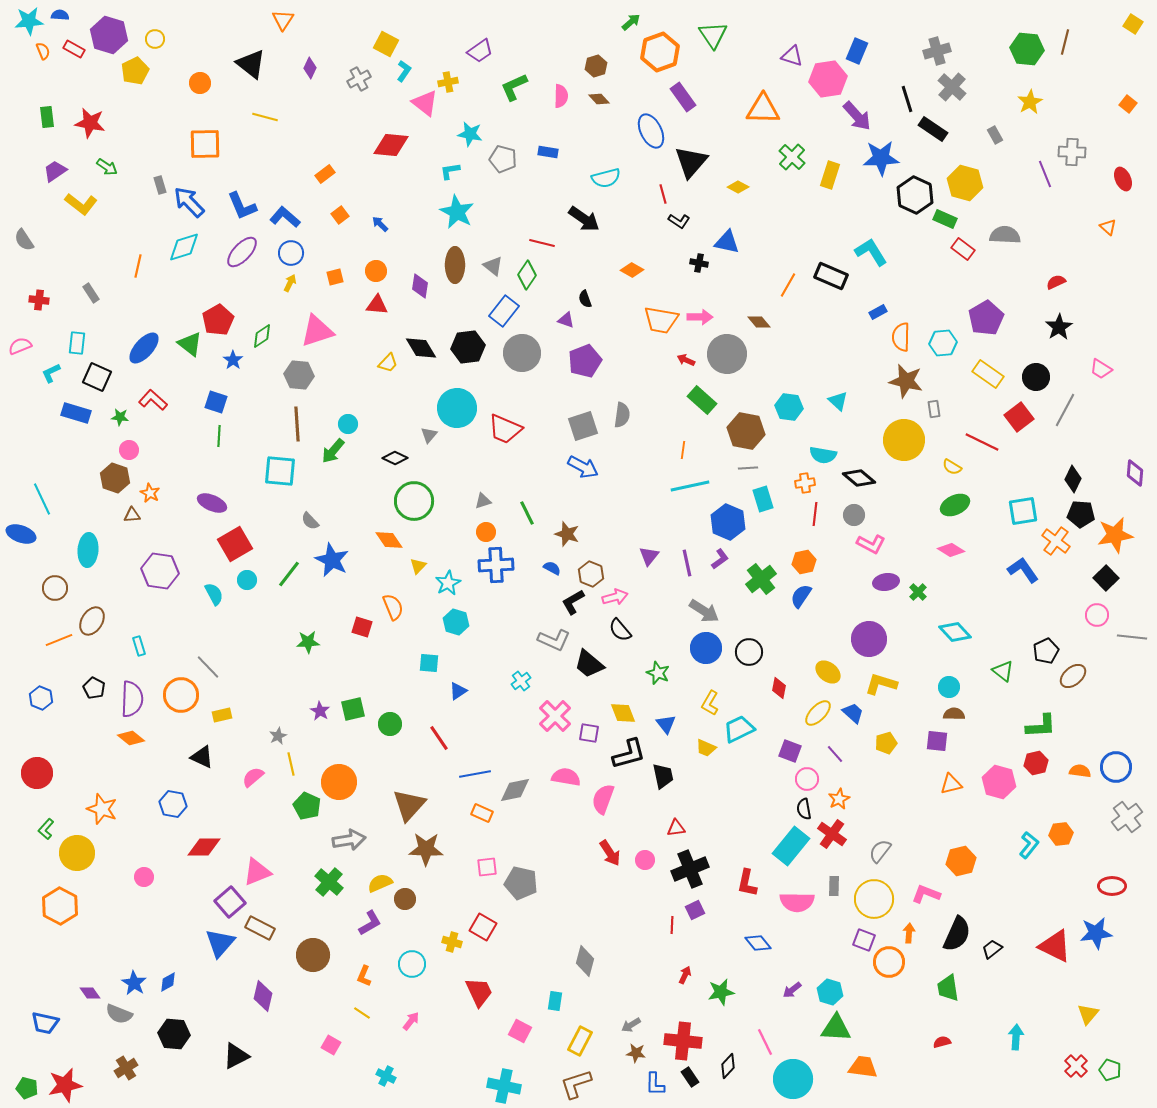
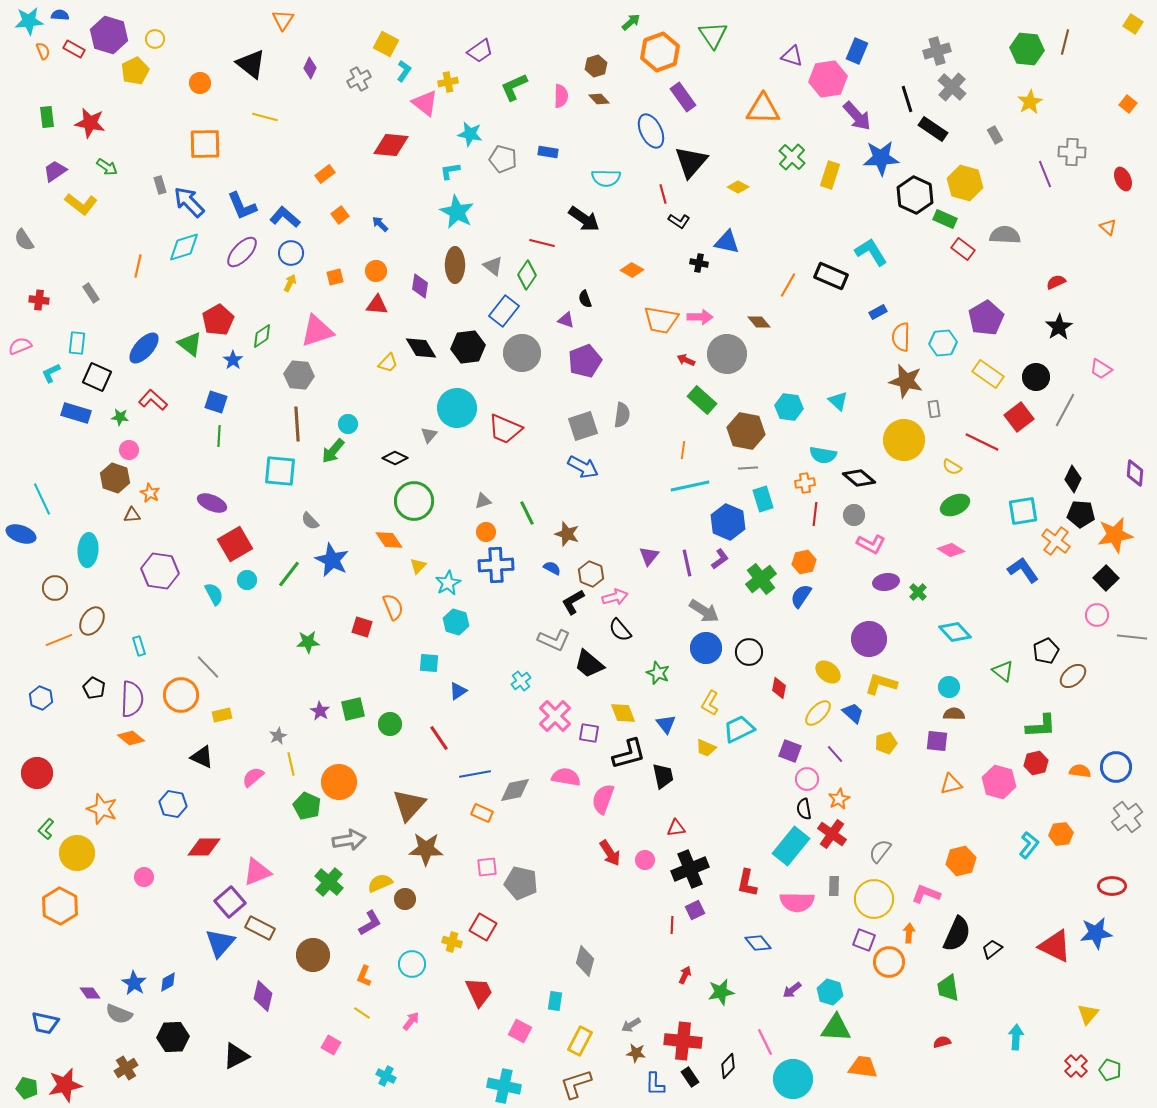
cyan semicircle at (606, 178): rotated 16 degrees clockwise
black hexagon at (174, 1034): moved 1 px left, 3 px down; rotated 8 degrees counterclockwise
